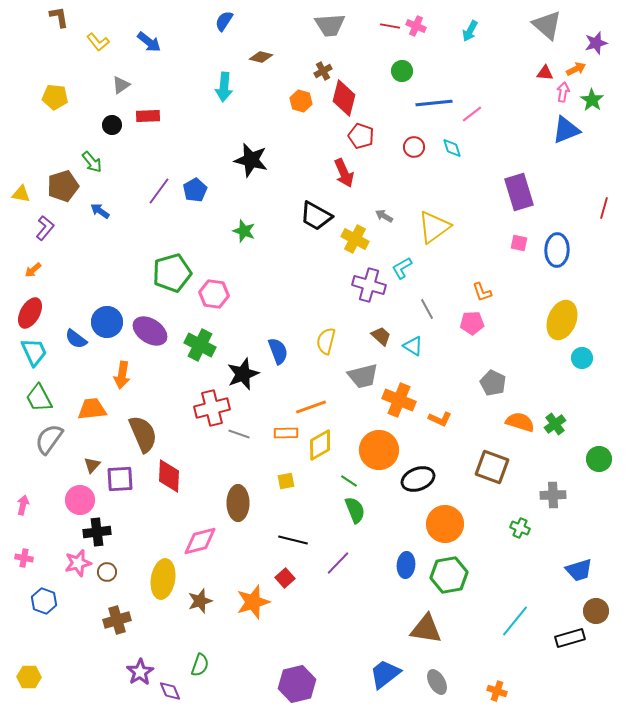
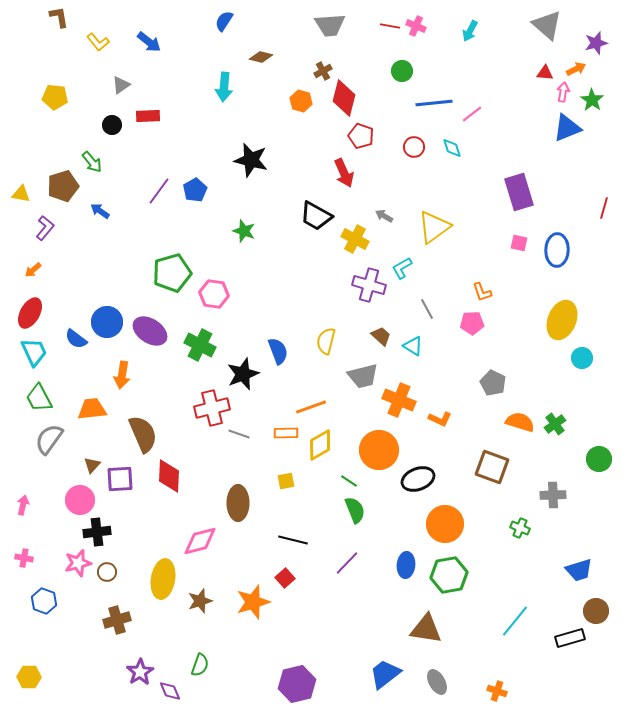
blue triangle at (566, 130): moved 1 px right, 2 px up
purple line at (338, 563): moved 9 px right
